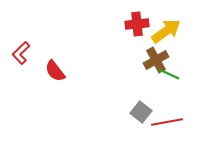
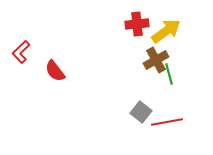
red L-shape: moved 1 px up
green line: rotated 50 degrees clockwise
